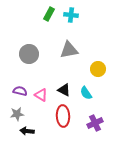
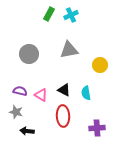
cyan cross: rotated 32 degrees counterclockwise
yellow circle: moved 2 px right, 4 px up
cyan semicircle: rotated 24 degrees clockwise
gray star: moved 1 px left, 2 px up; rotated 24 degrees clockwise
purple cross: moved 2 px right, 5 px down; rotated 21 degrees clockwise
